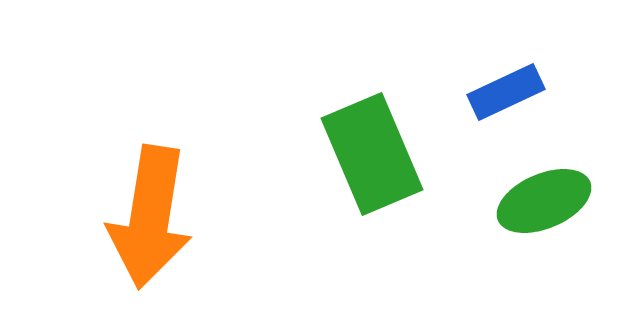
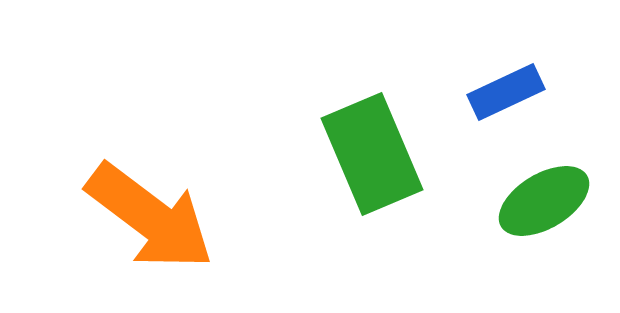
green ellipse: rotated 8 degrees counterclockwise
orange arrow: rotated 62 degrees counterclockwise
